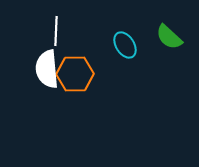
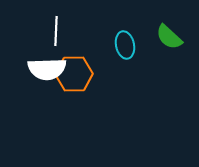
cyan ellipse: rotated 20 degrees clockwise
white semicircle: rotated 87 degrees counterclockwise
orange hexagon: moved 1 px left
